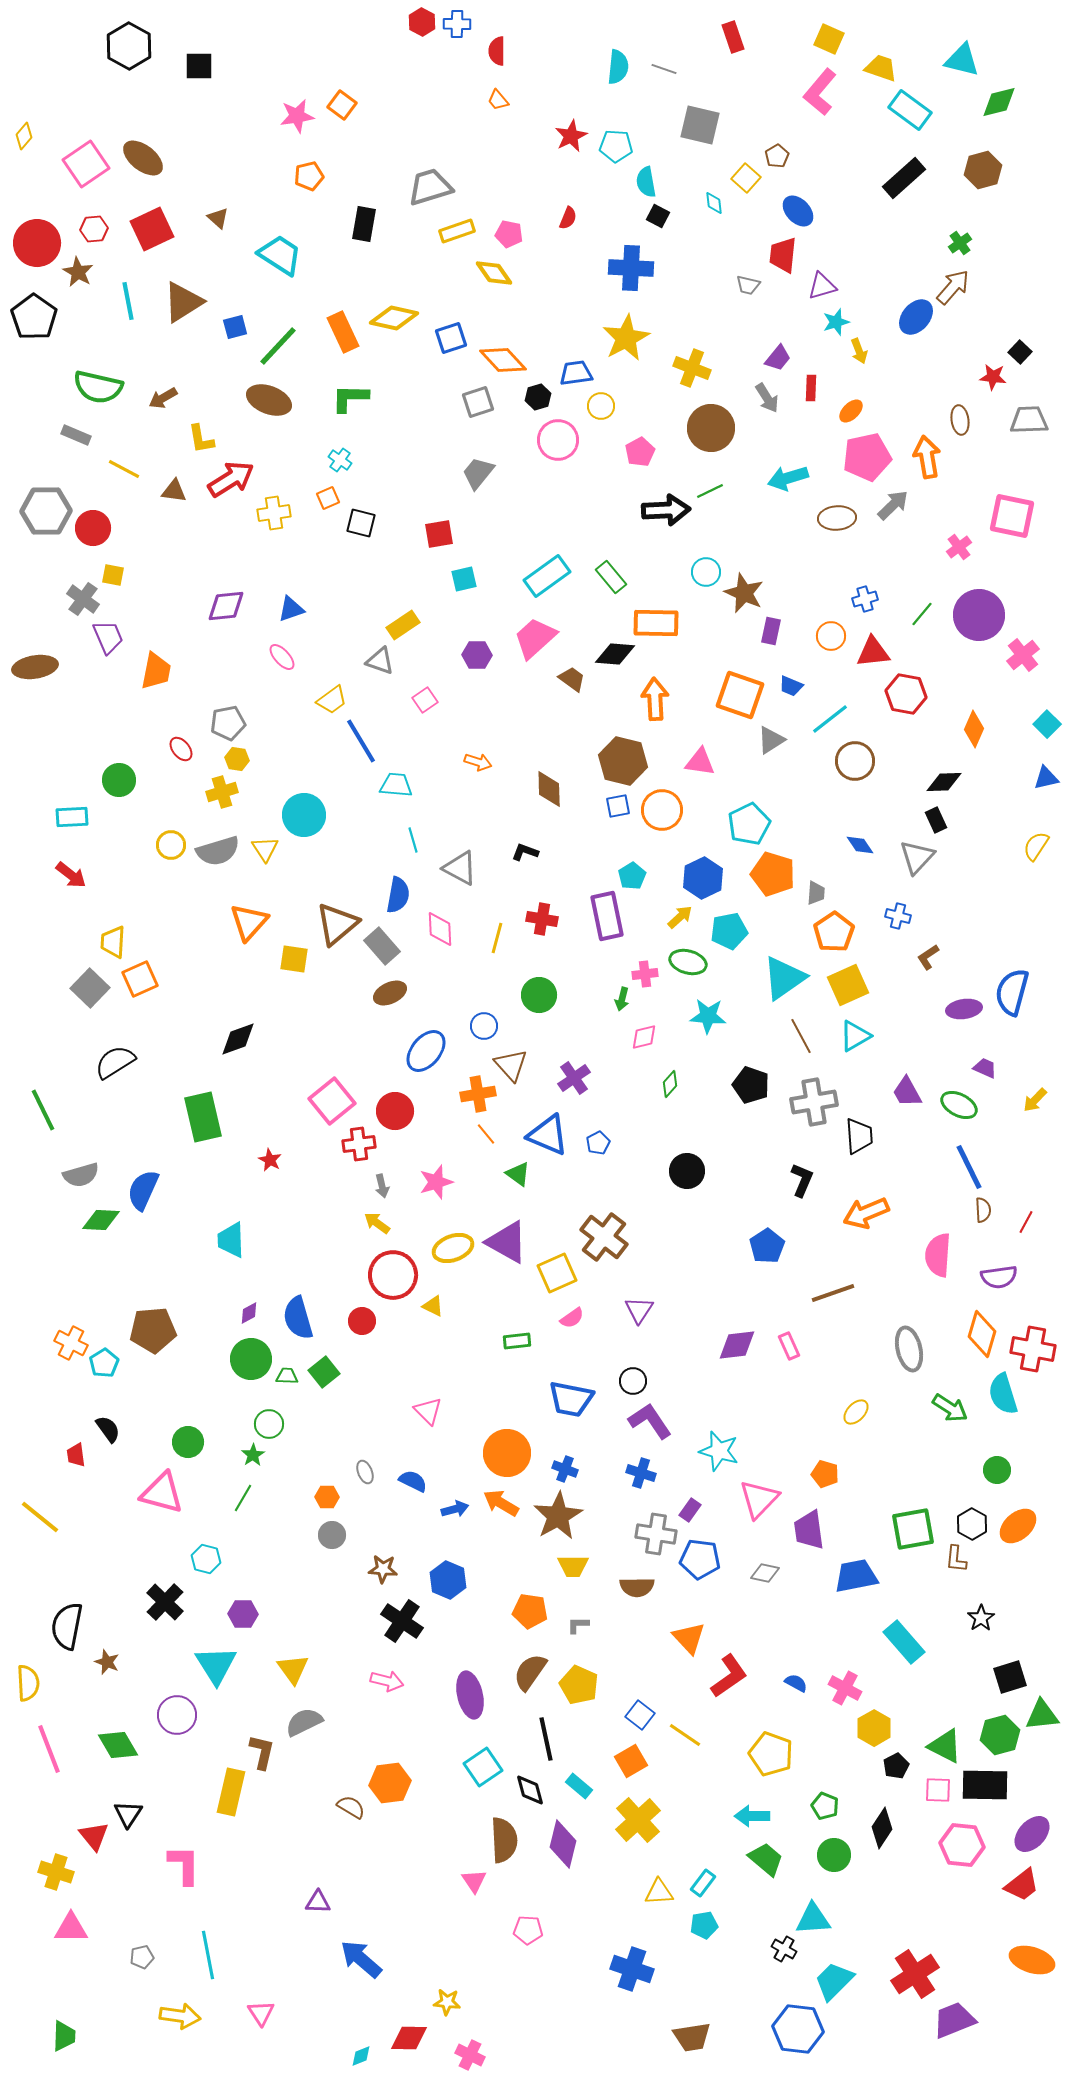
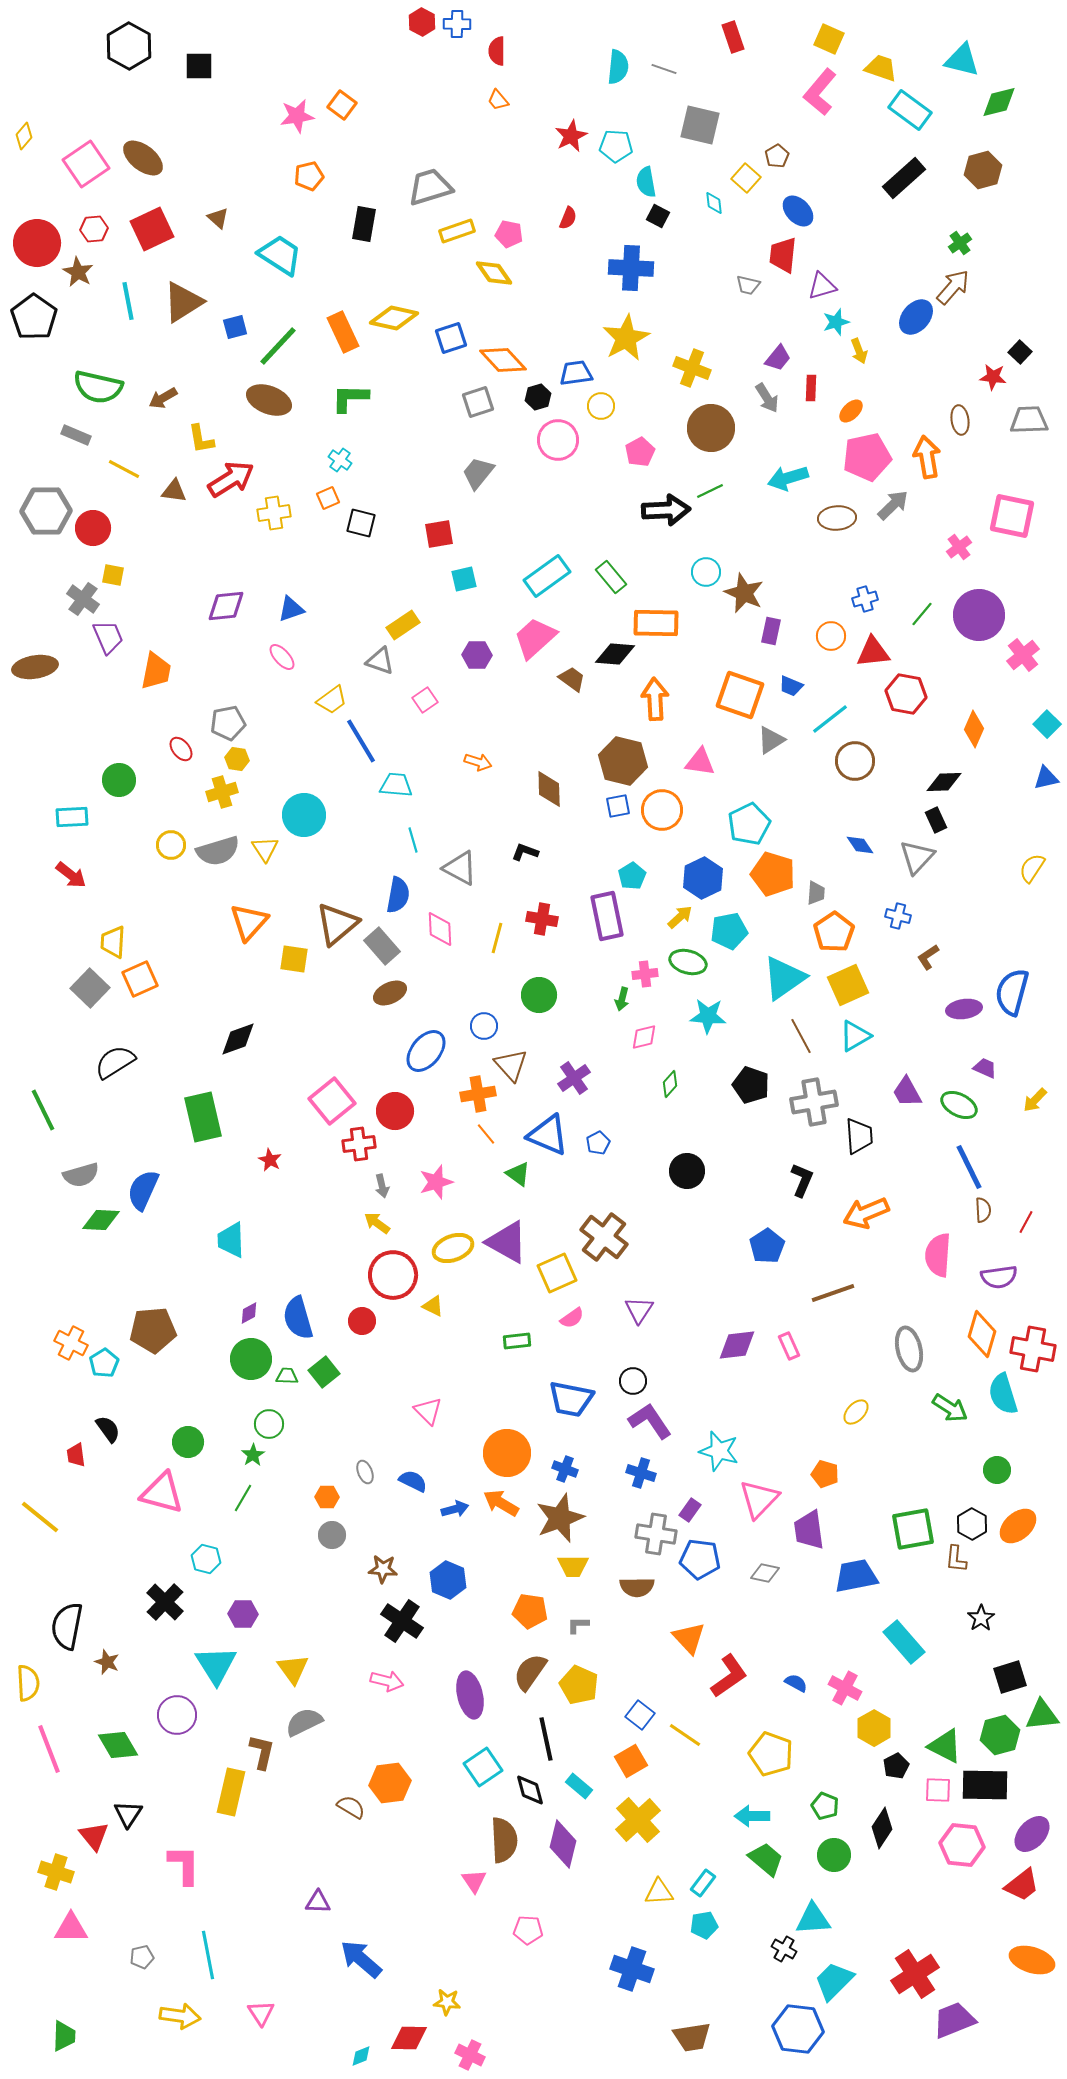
yellow semicircle at (1036, 846): moved 4 px left, 22 px down
brown star at (558, 1516): moved 2 px right, 2 px down; rotated 9 degrees clockwise
